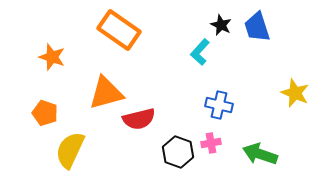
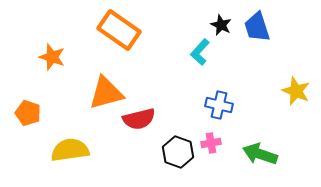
yellow star: moved 1 px right, 2 px up
orange pentagon: moved 17 px left
yellow semicircle: rotated 57 degrees clockwise
